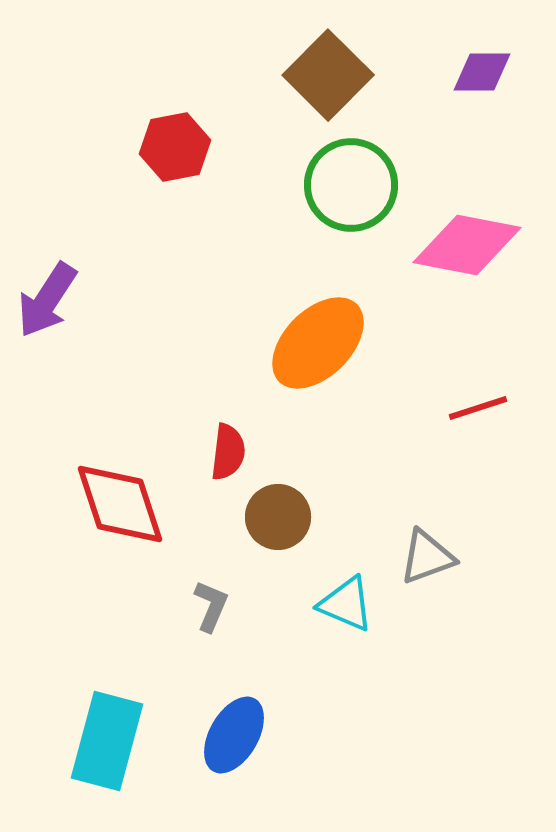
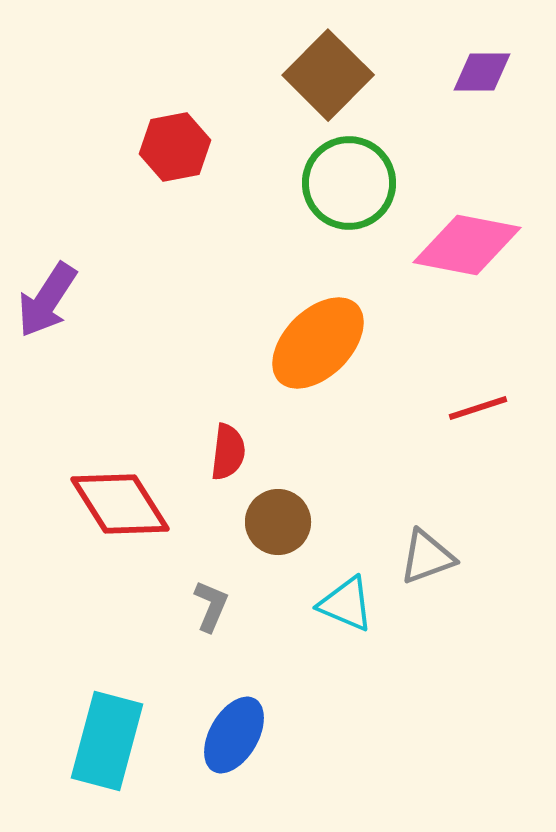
green circle: moved 2 px left, 2 px up
red diamond: rotated 14 degrees counterclockwise
brown circle: moved 5 px down
